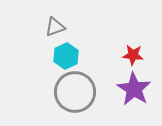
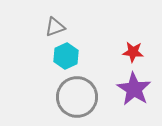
red star: moved 3 px up
gray circle: moved 2 px right, 5 px down
